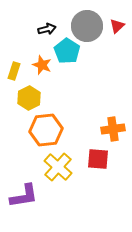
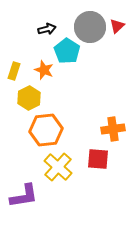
gray circle: moved 3 px right, 1 px down
orange star: moved 2 px right, 5 px down
